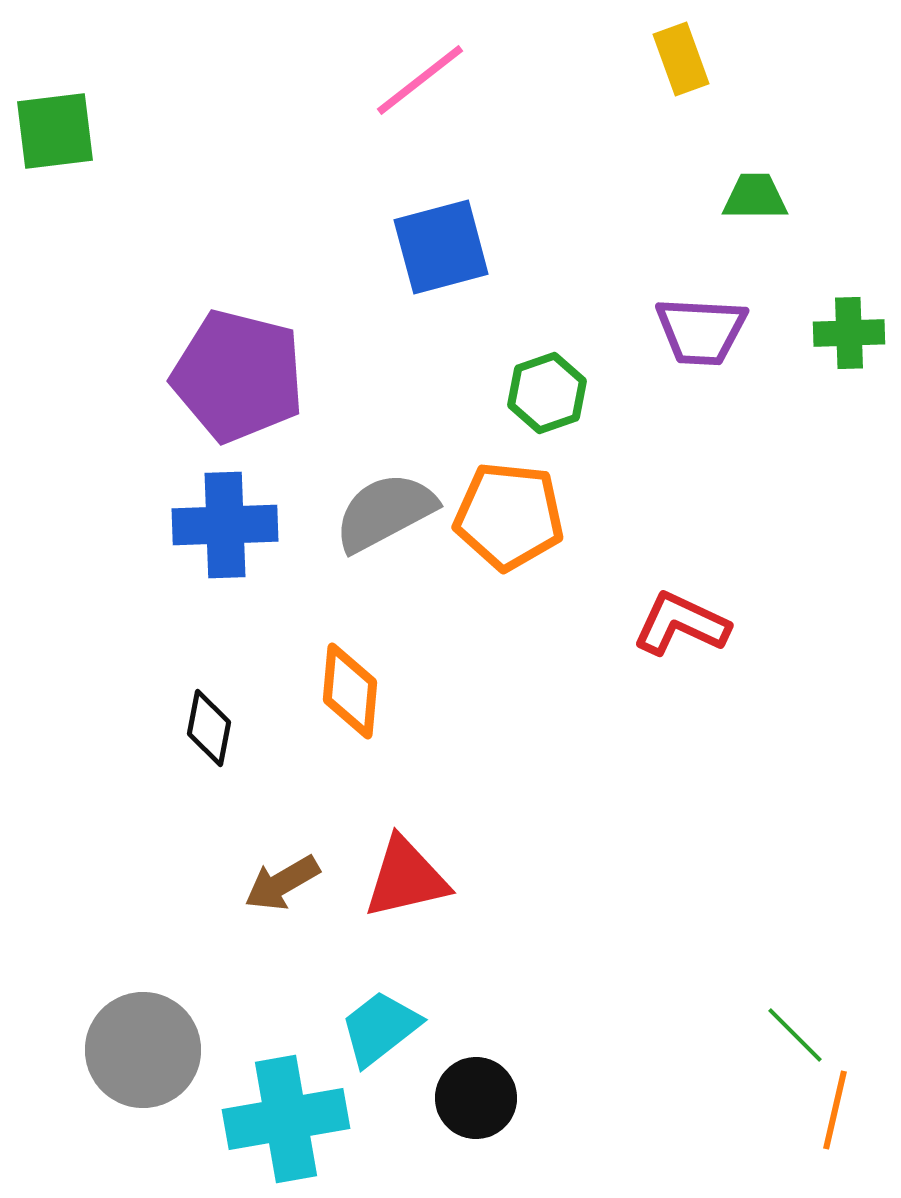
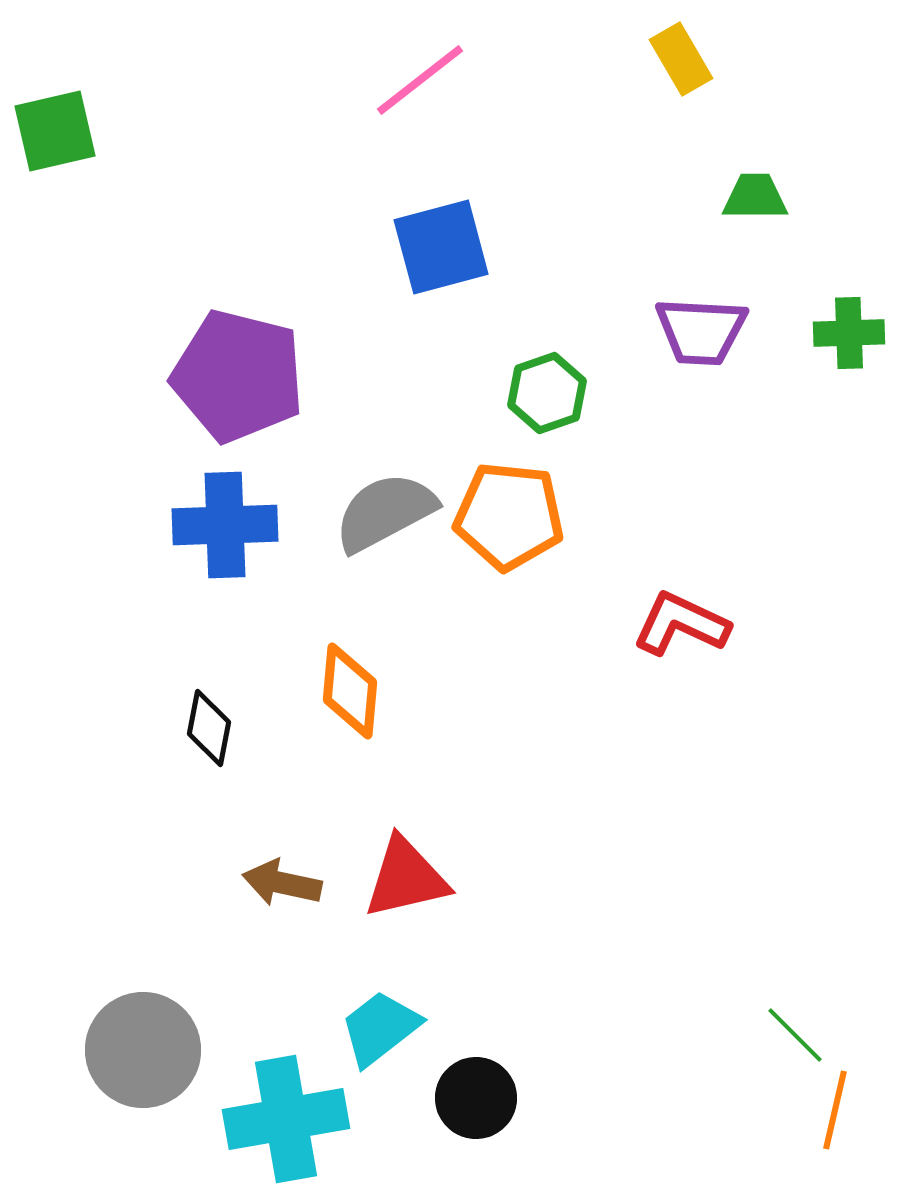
yellow rectangle: rotated 10 degrees counterclockwise
green square: rotated 6 degrees counterclockwise
brown arrow: rotated 42 degrees clockwise
